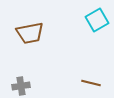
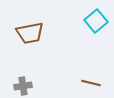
cyan square: moved 1 px left, 1 px down; rotated 10 degrees counterclockwise
gray cross: moved 2 px right
